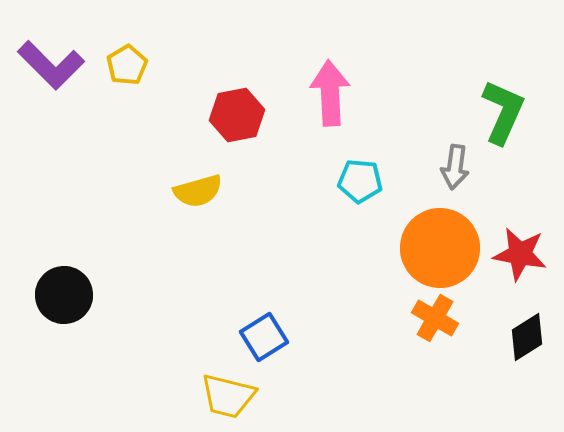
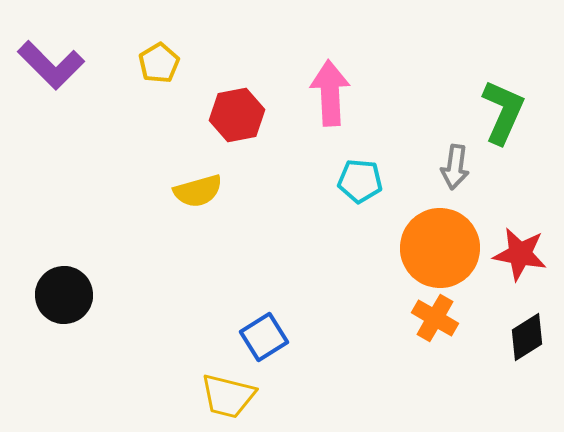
yellow pentagon: moved 32 px right, 2 px up
